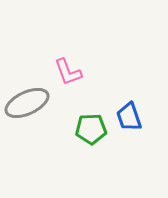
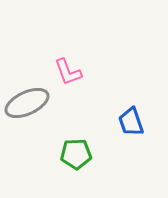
blue trapezoid: moved 2 px right, 5 px down
green pentagon: moved 15 px left, 25 px down
